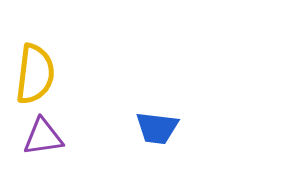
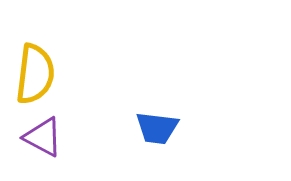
purple triangle: rotated 36 degrees clockwise
